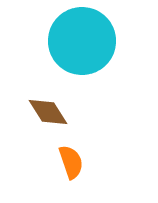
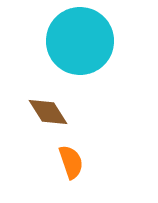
cyan circle: moved 2 px left
